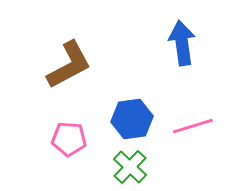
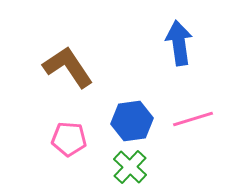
blue arrow: moved 3 px left
brown L-shape: moved 1 px left, 2 px down; rotated 96 degrees counterclockwise
blue hexagon: moved 2 px down
pink line: moved 7 px up
